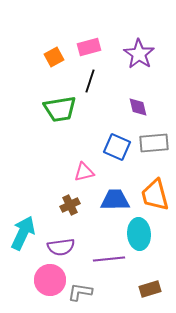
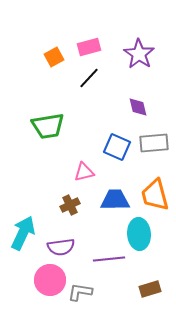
black line: moved 1 px left, 3 px up; rotated 25 degrees clockwise
green trapezoid: moved 12 px left, 17 px down
